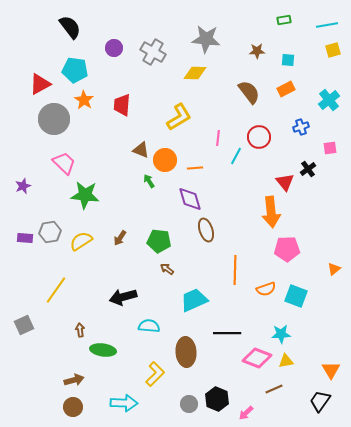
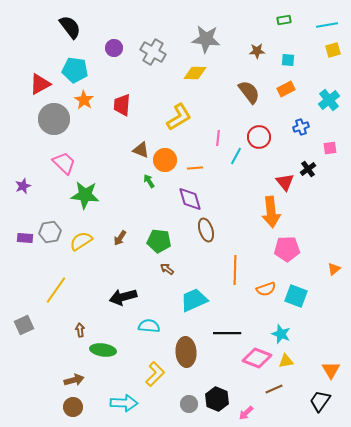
cyan star at (281, 334): rotated 24 degrees clockwise
